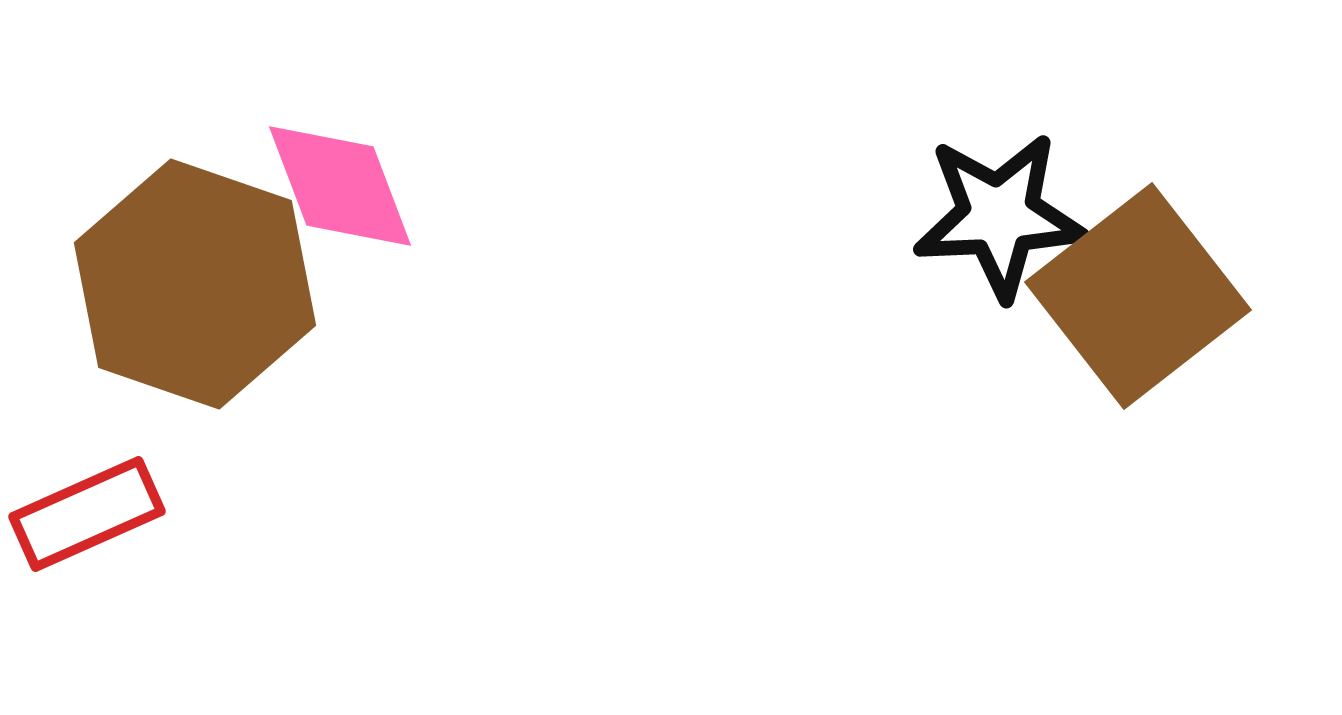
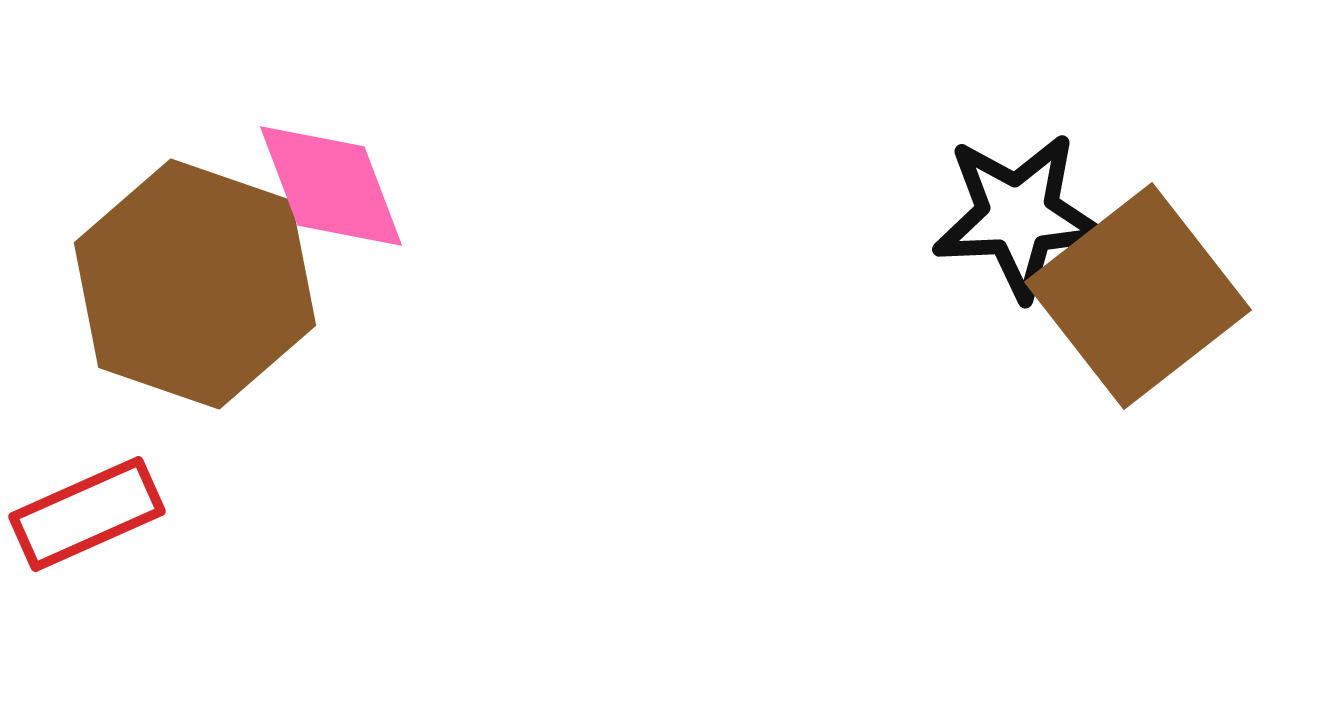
pink diamond: moved 9 px left
black star: moved 19 px right
